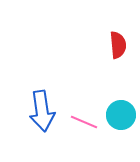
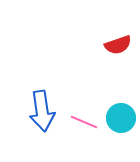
red semicircle: rotated 76 degrees clockwise
cyan circle: moved 3 px down
